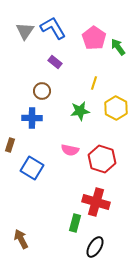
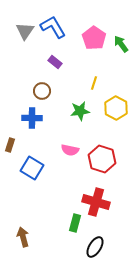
blue L-shape: moved 1 px up
green arrow: moved 3 px right, 3 px up
brown arrow: moved 2 px right, 2 px up; rotated 12 degrees clockwise
